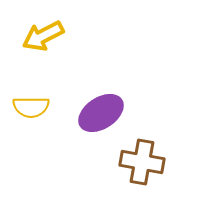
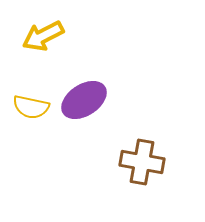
yellow semicircle: rotated 12 degrees clockwise
purple ellipse: moved 17 px left, 13 px up
